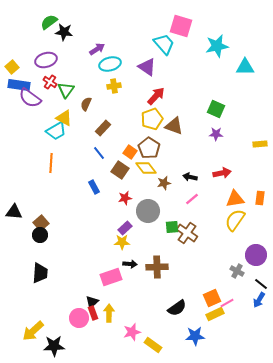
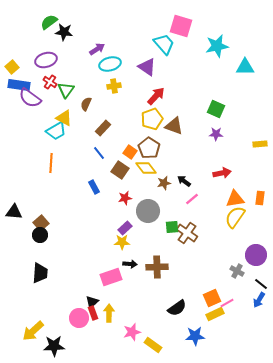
black arrow at (190, 177): moved 6 px left, 4 px down; rotated 24 degrees clockwise
yellow semicircle at (235, 220): moved 3 px up
